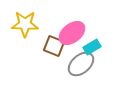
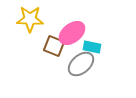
yellow star: moved 5 px right, 5 px up
cyan rectangle: rotated 42 degrees clockwise
